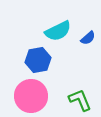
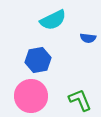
cyan semicircle: moved 5 px left, 11 px up
blue semicircle: rotated 49 degrees clockwise
